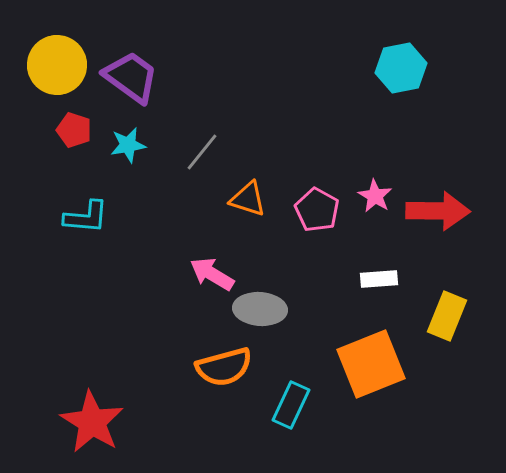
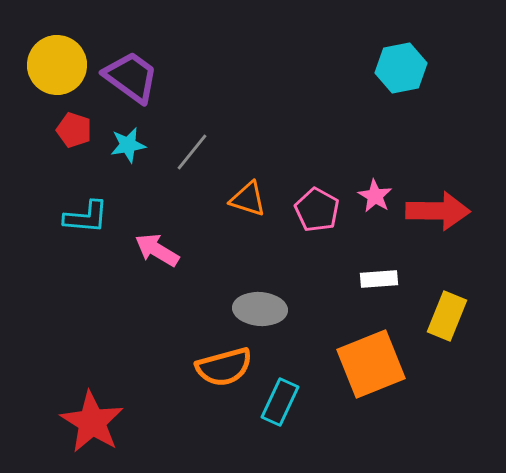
gray line: moved 10 px left
pink arrow: moved 55 px left, 24 px up
cyan rectangle: moved 11 px left, 3 px up
